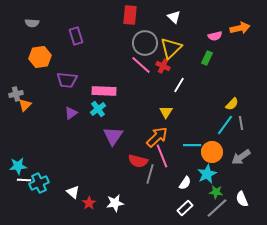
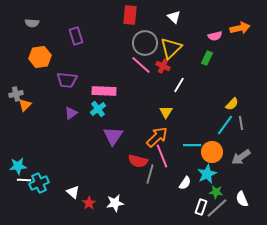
white rectangle at (185, 208): moved 16 px right, 1 px up; rotated 28 degrees counterclockwise
